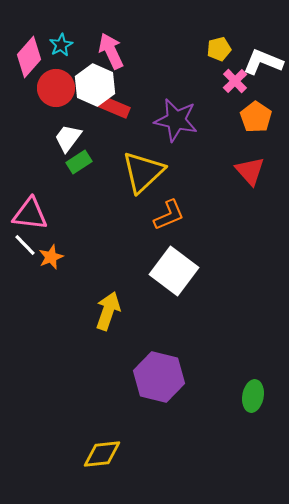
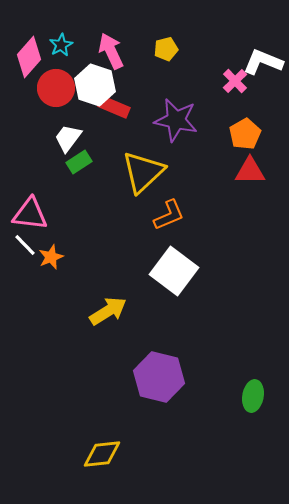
yellow pentagon: moved 53 px left
white hexagon: rotated 6 degrees counterclockwise
orange pentagon: moved 11 px left, 17 px down; rotated 8 degrees clockwise
red triangle: rotated 48 degrees counterclockwise
yellow arrow: rotated 39 degrees clockwise
